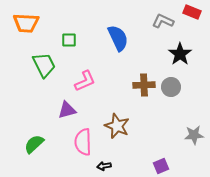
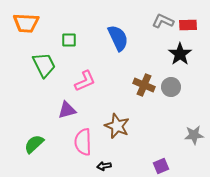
red rectangle: moved 4 px left, 13 px down; rotated 24 degrees counterclockwise
brown cross: rotated 25 degrees clockwise
